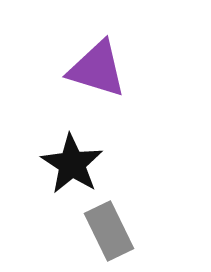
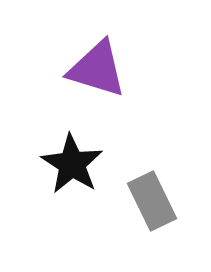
gray rectangle: moved 43 px right, 30 px up
